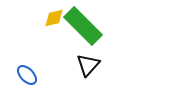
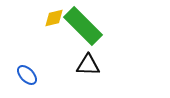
black triangle: rotated 50 degrees clockwise
